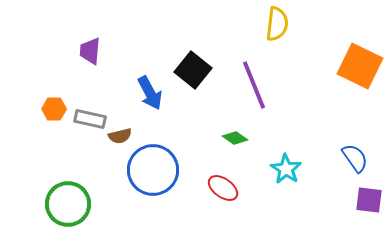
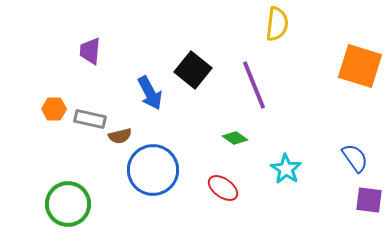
orange square: rotated 9 degrees counterclockwise
